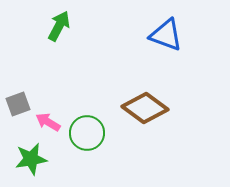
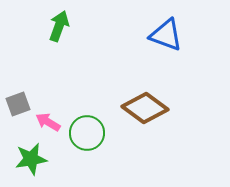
green arrow: rotated 8 degrees counterclockwise
